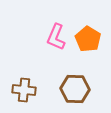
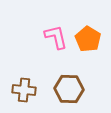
pink L-shape: rotated 144 degrees clockwise
brown hexagon: moved 6 px left
